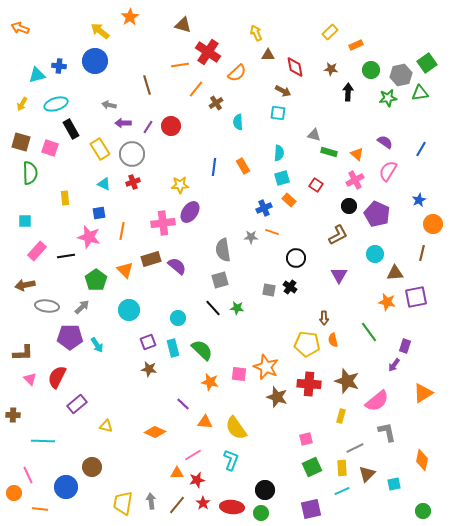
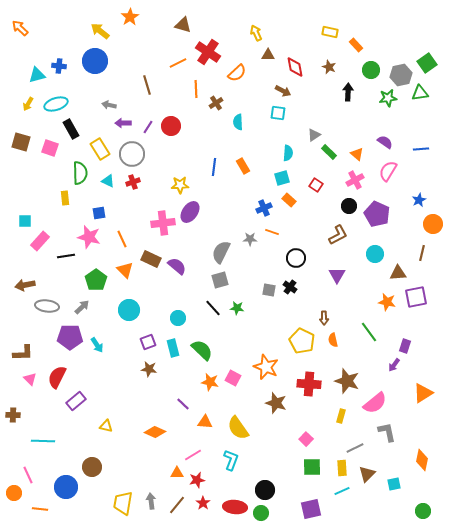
orange arrow at (20, 28): rotated 24 degrees clockwise
yellow rectangle at (330, 32): rotated 56 degrees clockwise
orange rectangle at (356, 45): rotated 72 degrees clockwise
orange line at (180, 65): moved 2 px left, 2 px up; rotated 18 degrees counterclockwise
brown star at (331, 69): moved 2 px left, 2 px up; rotated 16 degrees clockwise
orange line at (196, 89): rotated 42 degrees counterclockwise
yellow arrow at (22, 104): moved 6 px right
gray triangle at (314, 135): rotated 48 degrees counterclockwise
blue line at (421, 149): rotated 56 degrees clockwise
green rectangle at (329, 152): rotated 28 degrees clockwise
cyan semicircle at (279, 153): moved 9 px right
green semicircle at (30, 173): moved 50 px right
cyan triangle at (104, 184): moved 4 px right, 3 px up
orange line at (122, 231): moved 8 px down; rotated 36 degrees counterclockwise
gray star at (251, 237): moved 1 px left, 2 px down
gray semicircle at (223, 250): moved 2 px left, 2 px down; rotated 35 degrees clockwise
pink rectangle at (37, 251): moved 3 px right, 10 px up
brown rectangle at (151, 259): rotated 42 degrees clockwise
brown triangle at (395, 273): moved 3 px right
purple triangle at (339, 275): moved 2 px left
yellow pentagon at (307, 344): moved 5 px left, 3 px up; rotated 20 degrees clockwise
pink square at (239, 374): moved 6 px left, 4 px down; rotated 21 degrees clockwise
brown star at (277, 397): moved 1 px left, 6 px down
pink semicircle at (377, 401): moved 2 px left, 2 px down
purple rectangle at (77, 404): moved 1 px left, 3 px up
yellow semicircle at (236, 428): moved 2 px right
pink square at (306, 439): rotated 32 degrees counterclockwise
green square at (312, 467): rotated 24 degrees clockwise
red ellipse at (232, 507): moved 3 px right
